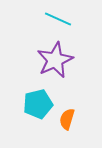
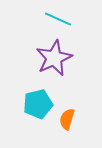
purple star: moved 1 px left, 2 px up
